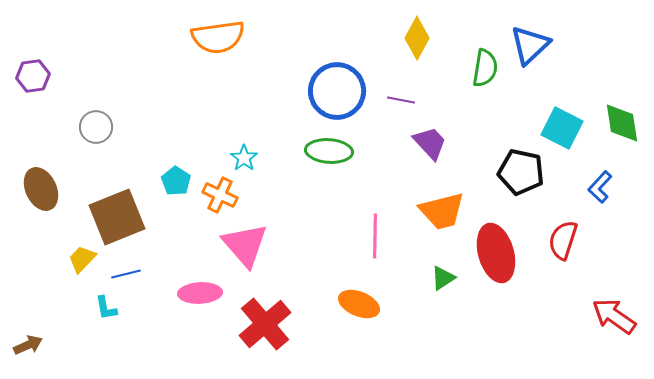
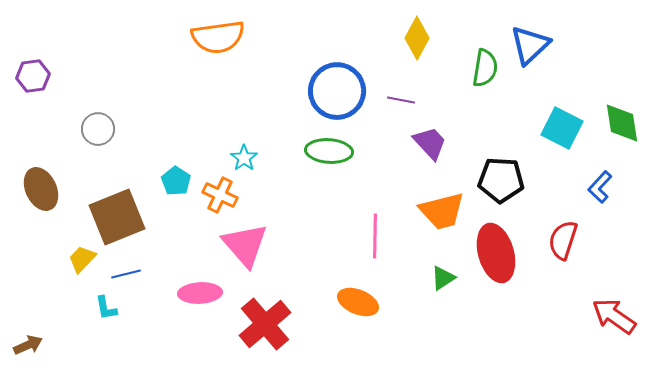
gray circle: moved 2 px right, 2 px down
black pentagon: moved 20 px left, 8 px down; rotated 9 degrees counterclockwise
orange ellipse: moved 1 px left, 2 px up
